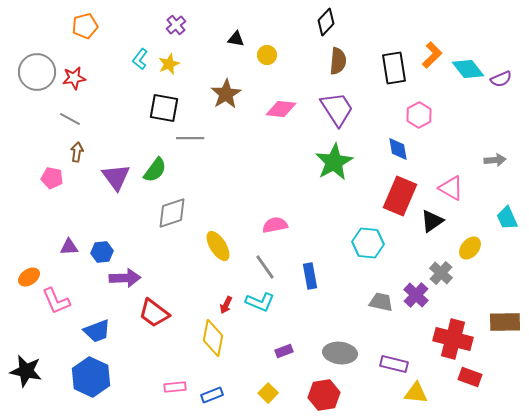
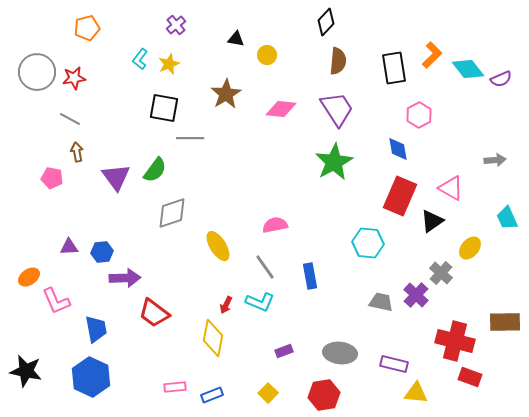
orange pentagon at (85, 26): moved 2 px right, 2 px down
brown arrow at (77, 152): rotated 18 degrees counterclockwise
blue trapezoid at (97, 331): moved 1 px left, 2 px up; rotated 80 degrees counterclockwise
red cross at (453, 339): moved 2 px right, 2 px down
